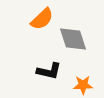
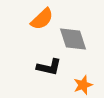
black L-shape: moved 4 px up
orange star: rotated 18 degrees counterclockwise
